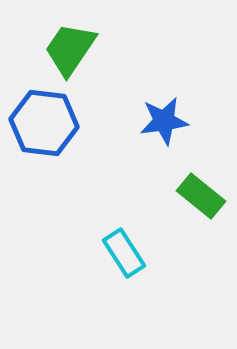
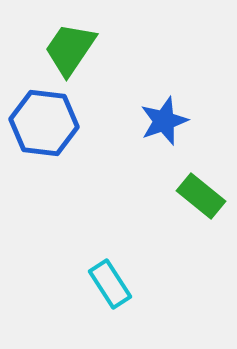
blue star: rotated 12 degrees counterclockwise
cyan rectangle: moved 14 px left, 31 px down
